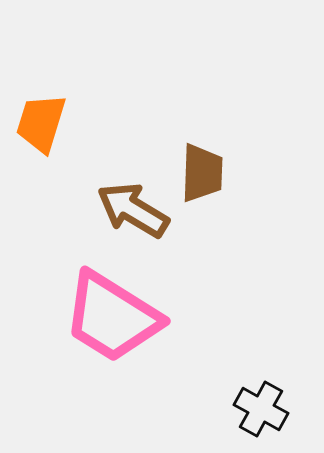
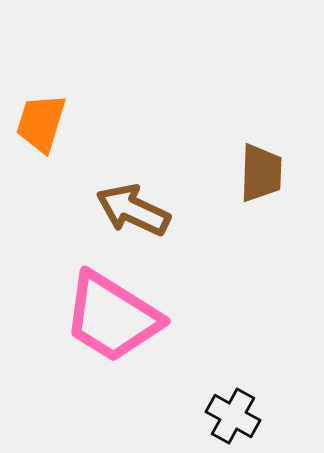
brown trapezoid: moved 59 px right
brown arrow: rotated 6 degrees counterclockwise
black cross: moved 28 px left, 7 px down
